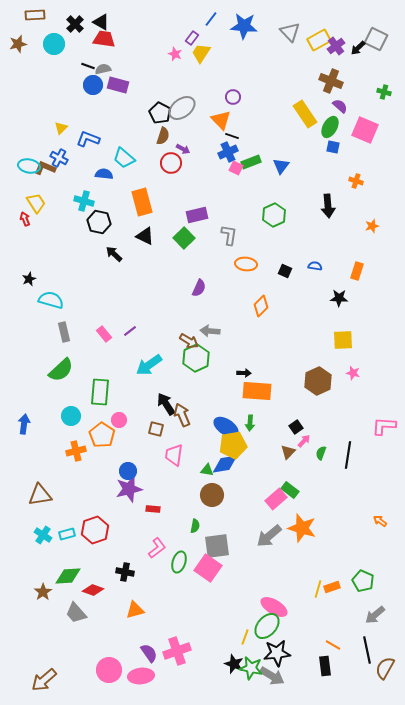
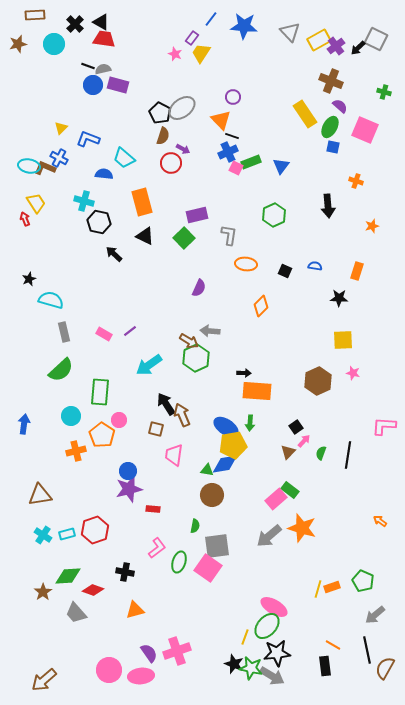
pink rectangle at (104, 334): rotated 21 degrees counterclockwise
